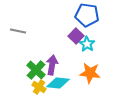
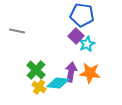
blue pentagon: moved 5 px left
gray line: moved 1 px left
cyan star: rotated 14 degrees clockwise
purple arrow: moved 19 px right, 7 px down
